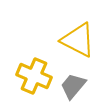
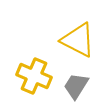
gray trapezoid: moved 3 px right; rotated 8 degrees counterclockwise
